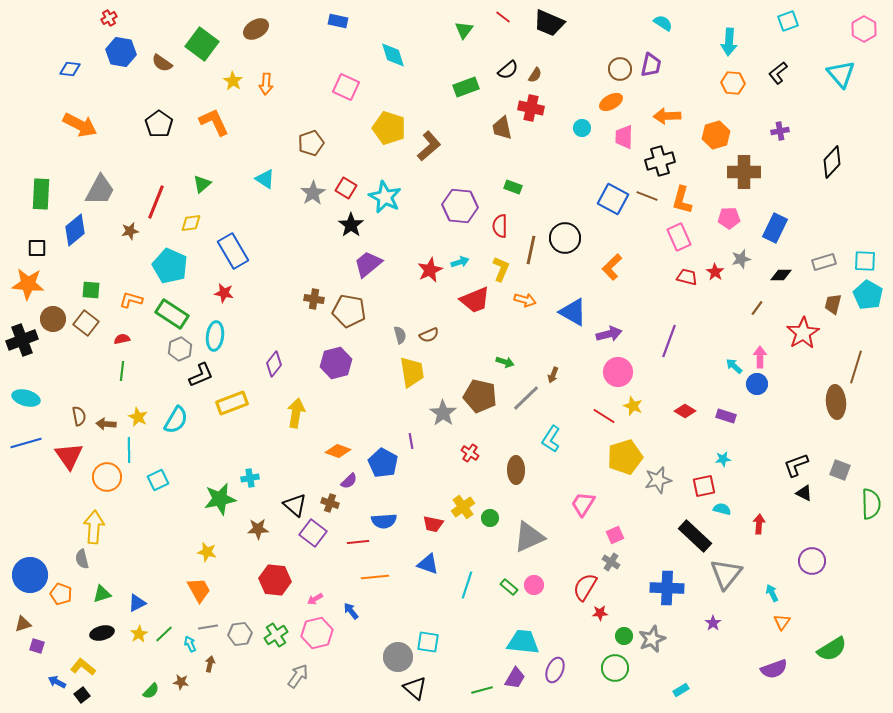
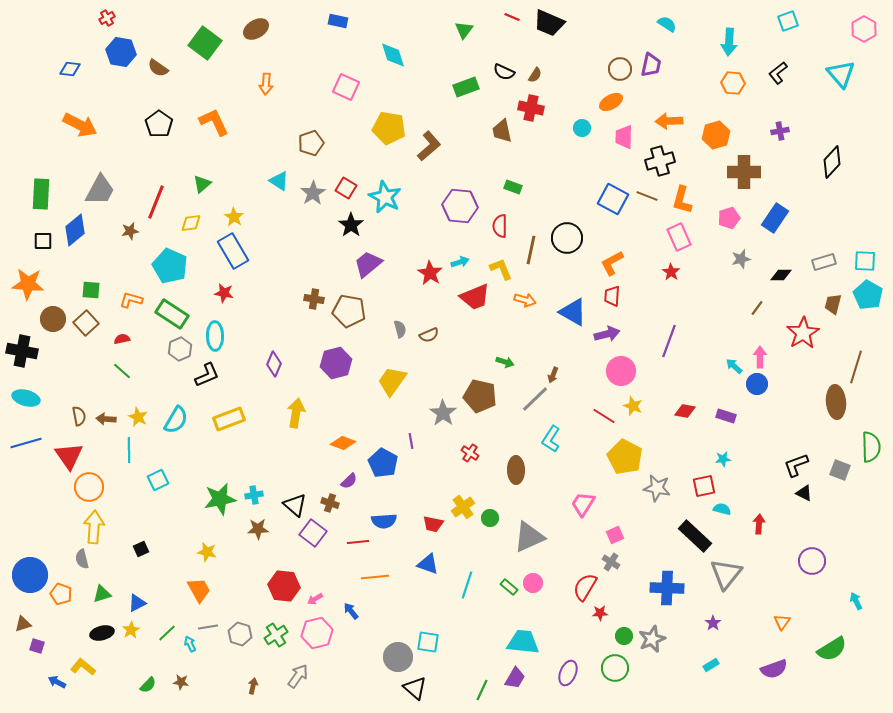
red line at (503, 17): moved 9 px right; rotated 14 degrees counterclockwise
red cross at (109, 18): moved 2 px left
cyan semicircle at (663, 23): moved 4 px right, 1 px down
green square at (202, 44): moved 3 px right, 1 px up
brown semicircle at (162, 63): moved 4 px left, 5 px down
black semicircle at (508, 70): moved 4 px left, 2 px down; rotated 65 degrees clockwise
yellow star at (233, 81): moved 1 px right, 136 px down
orange arrow at (667, 116): moved 2 px right, 5 px down
yellow pentagon at (389, 128): rotated 8 degrees counterclockwise
brown trapezoid at (502, 128): moved 3 px down
cyan triangle at (265, 179): moved 14 px right, 2 px down
pink pentagon at (729, 218): rotated 15 degrees counterclockwise
blue rectangle at (775, 228): moved 10 px up; rotated 8 degrees clockwise
black circle at (565, 238): moved 2 px right
black square at (37, 248): moved 6 px right, 7 px up
orange L-shape at (612, 267): moved 4 px up; rotated 16 degrees clockwise
yellow L-shape at (501, 269): rotated 45 degrees counterclockwise
red star at (430, 270): moved 3 px down; rotated 15 degrees counterclockwise
red star at (715, 272): moved 44 px left
red trapezoid at (687, 277): moved 75 px left, 19 px down; rotated 100 degrees counterclockwise
red trapezoid at (475, 300): moved 3 px up
brown square at (86, 323): rotated 10 degrees clockwise
purple arrow at (609, 334): moved 2 px left
gray semicircle at (400, 335): moved 6 px up
cyan ellipse at (215, 336): rotated 8 degrees counterclockwise
black cross at (22, 340): moved 11 px down; rotated 32 degrees clockwise
purple diamond at (274, 364): rotated 15 degrees counterclockwise
green line at (122, 371): rotated 54 degrees counterclockwise
yellow trapezoid at (412, 372): moved 20 px left, 9 px down; rotated 136 degrees counterclockwise
pink circle at (618, 372): moved 3 px right, 1 px up
black L-shape at (201, 375): moved 6 px right
gray line at (526, 398): moved 9 px right, 1 px down
yellow rectangle at (232, 403): moved 3 px left, 16 px down
red diamond at (685, 411): rotated 20 degrees counterclockwise
brown arrow at (106, 424): moved 5 px up
orange diamond at (338, 451): moved 5 px right, 8 px up
yellow pentagon at (625, 457): rotated 28 degrees counterclockwise
orange circle at (107, 477): moved 18 px left, 10 px down
cyan cross at (250, 478): moved 4 px right, 17 px down
gray star at (658, 480): moved 1 px left, 8 px down; rotated 24 degrees clockwise
green semicircle at (871, 504): moved 57 px up
red hexagon at (275, 580): moved 9 px right, 6 px down
pink circle at (534, 585): moved 1 px left, 2 px up
cyan arrow at (772, 593): moved 84 px right, 8 px down
yellow star at (139, 634): moved 8 px left, 4 px up
green line at (164, 634): moved 3 px right, 1 px up
gray hexagon at (240, 634): rotated 25 degrees clockwise
brown arrow at (210, 664): moved 43 px right, 22 px down
purple ellipse at (555, 670): moved 13 px right, 3 px down
green line at (482, 690): rotated 50 degrees counterclockwise
cyan rectangle at (681, 690): moved 30 px right, 25 px up
green semicircle at (151, 691): moved 3 px left, 6 px up
black square at (82, 695): moved 59 px right, 146 px up; rotated 14 degrees clockwise
